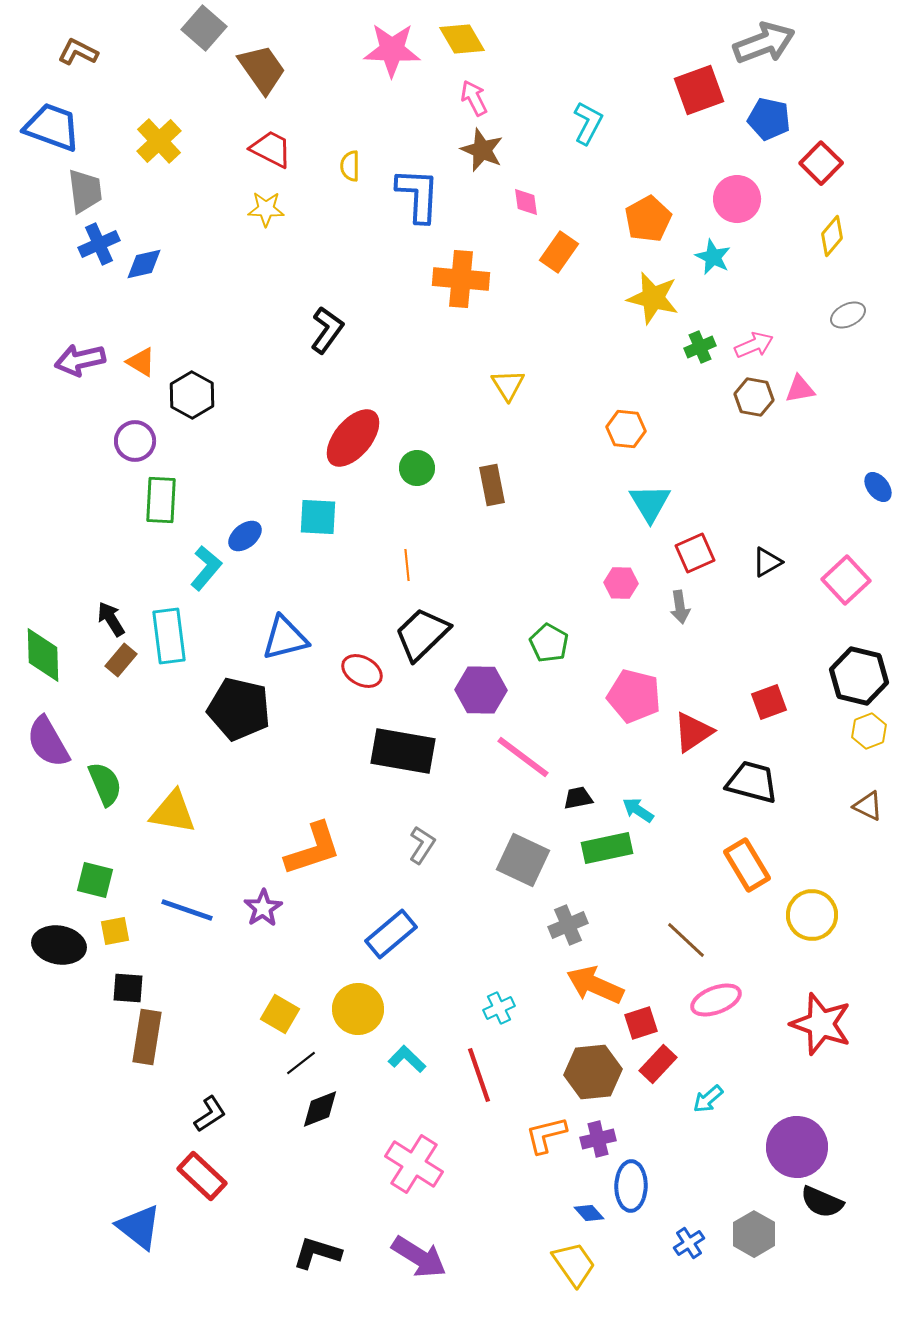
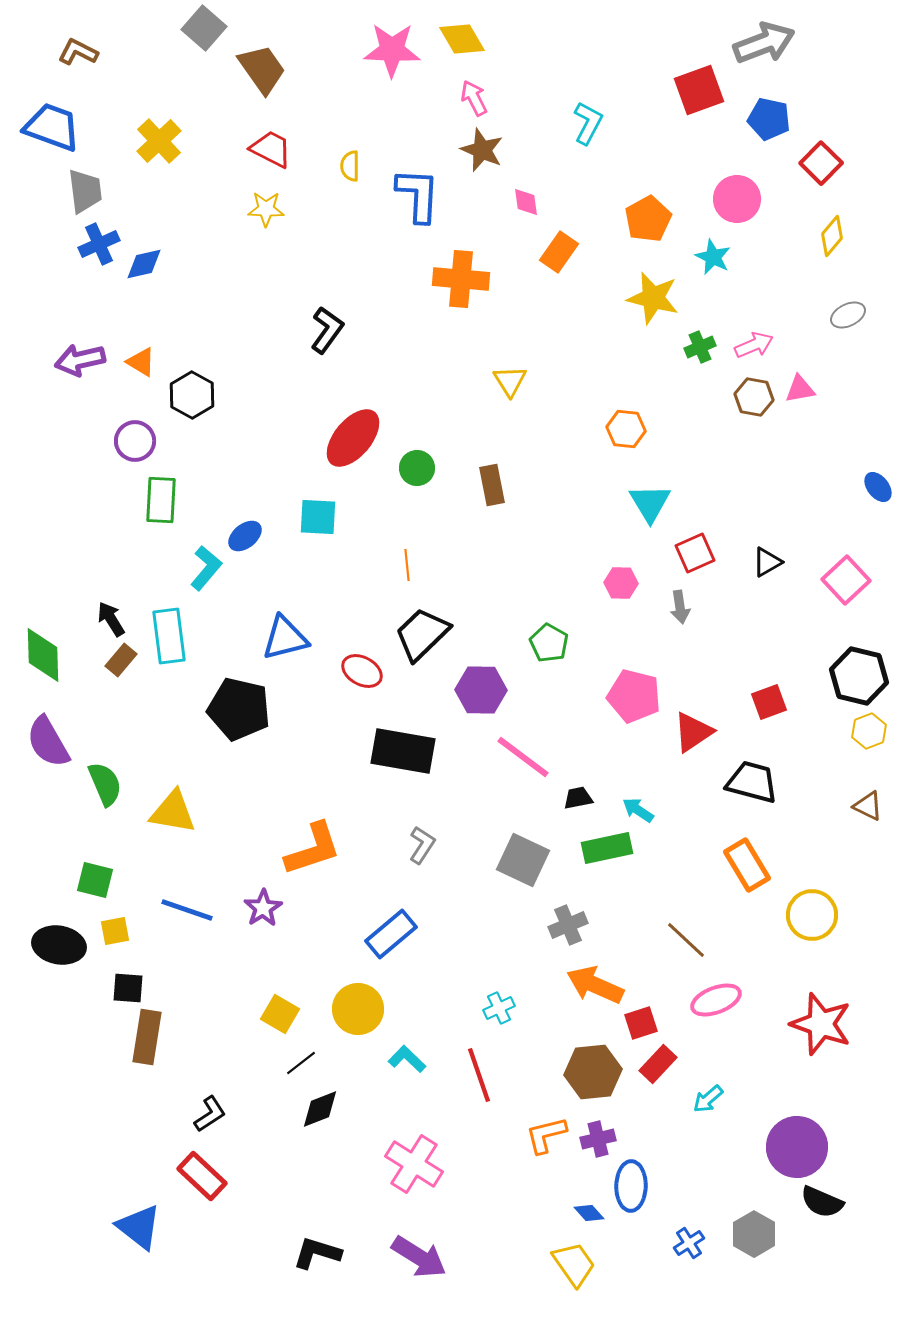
yellow triangle at (508, 385): moved 2 px right, 4 px up
